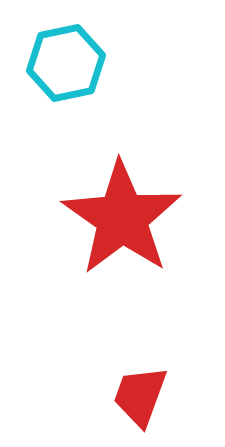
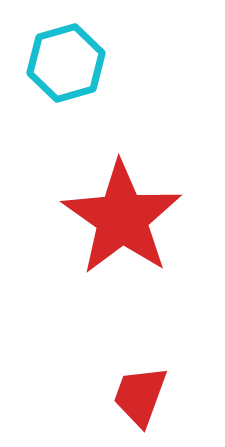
cyan hexagon: rotated 4 degrees counterclockwise
